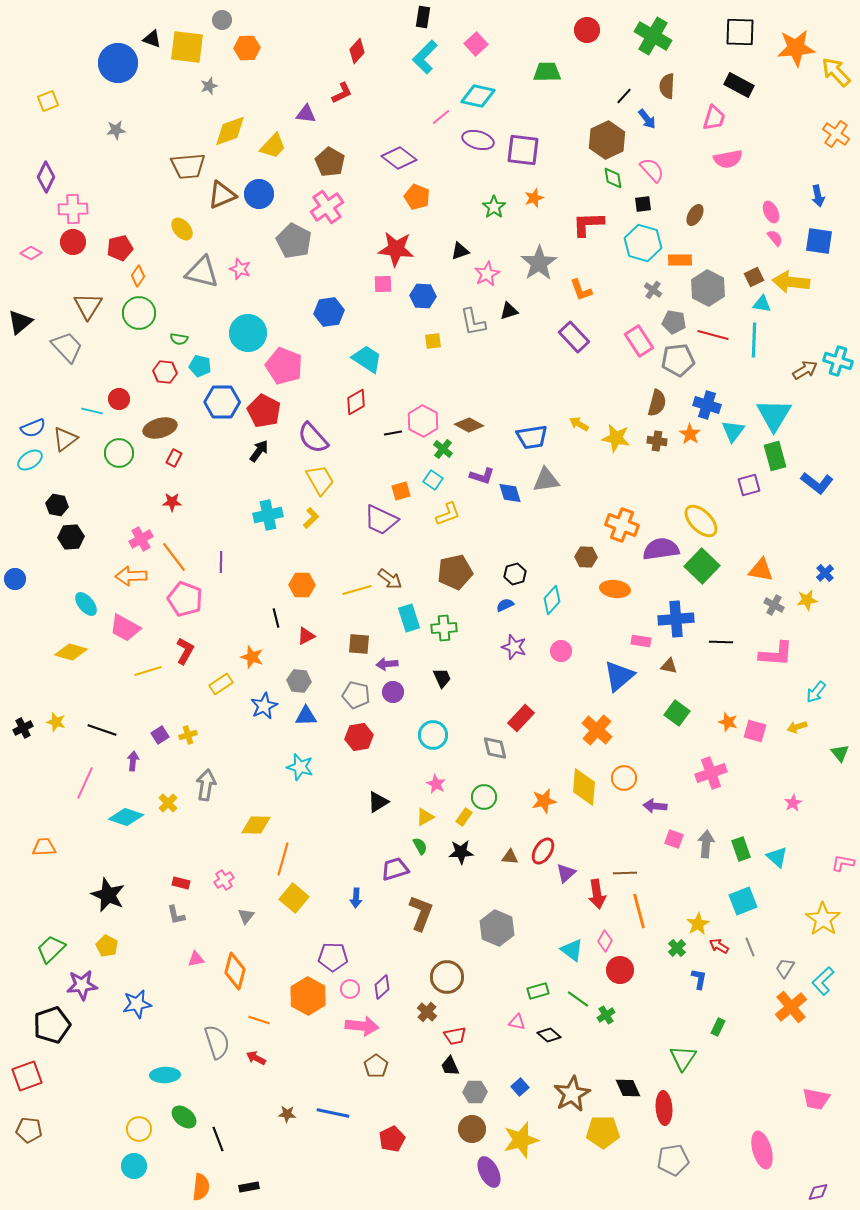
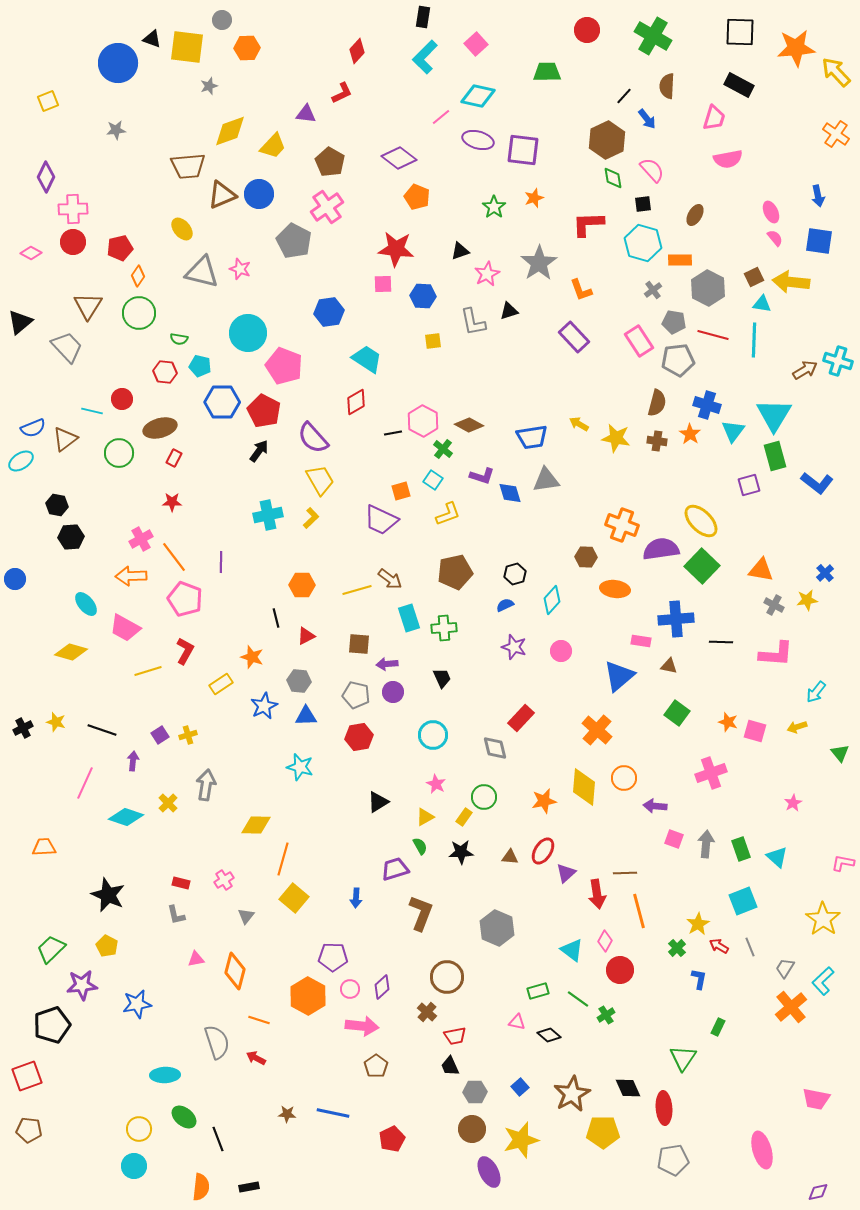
gray cross at (653, 290): rotated 18 degrees clockwise
red circle at (119, 399): moved 3 px right
cyan ellipse at (30, 460): moved 9 px left, 1 px down
